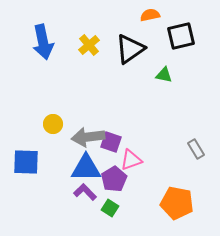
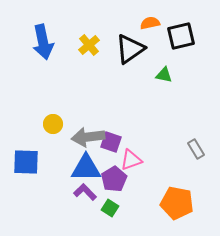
orange semicircle: moved 8 px down
